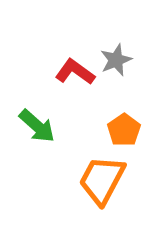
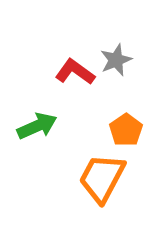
green arrow: rotated 66 degrees counterclockwise
orange pentagon: moved 2 px right
orange trapezoid: moved 2 px up
